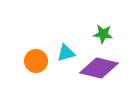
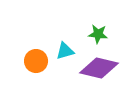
green star: moved 5 px left
cyan triangle: moved 1 px left, 2 px up
